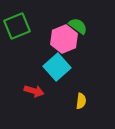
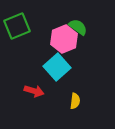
green semicircle: moved 1 px down
yellow semicircle: moved 6 px left
